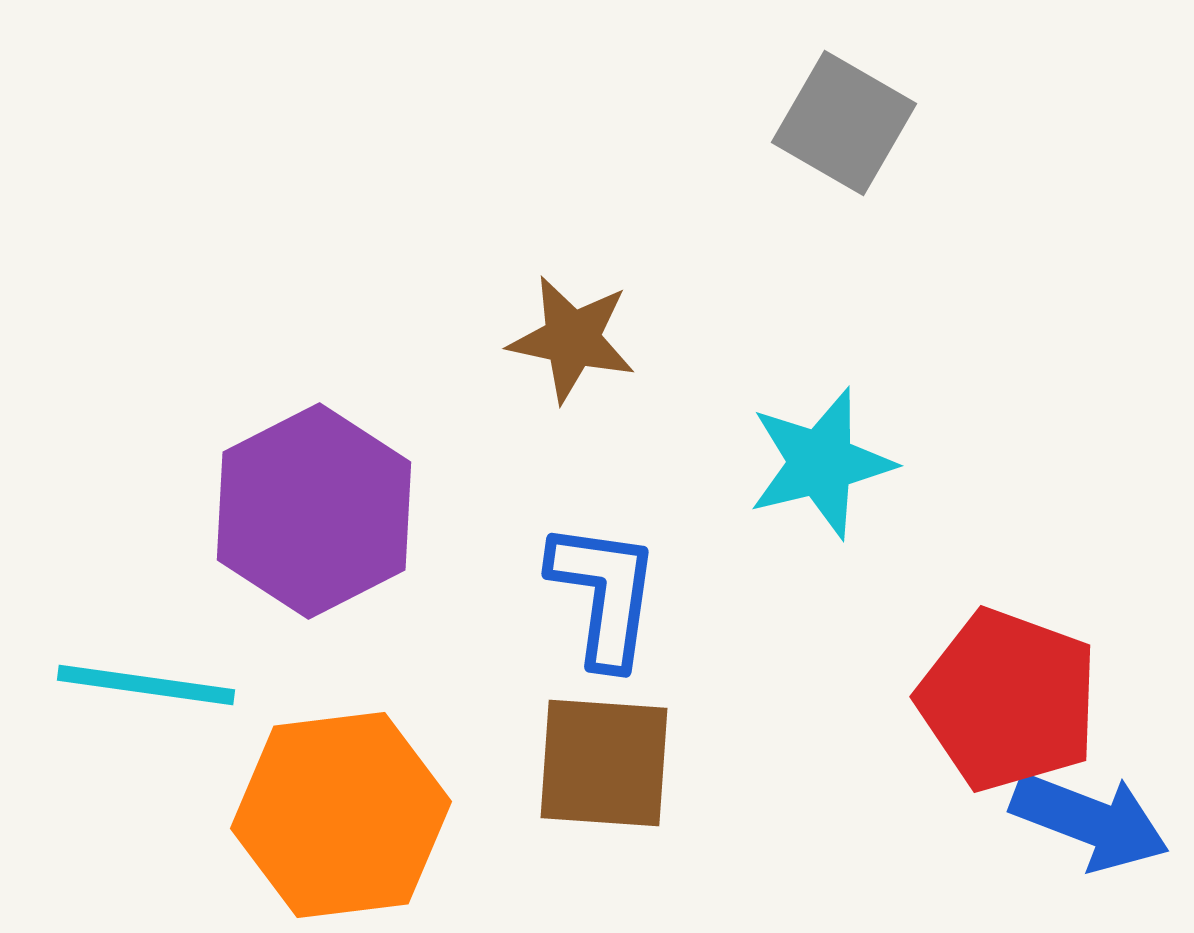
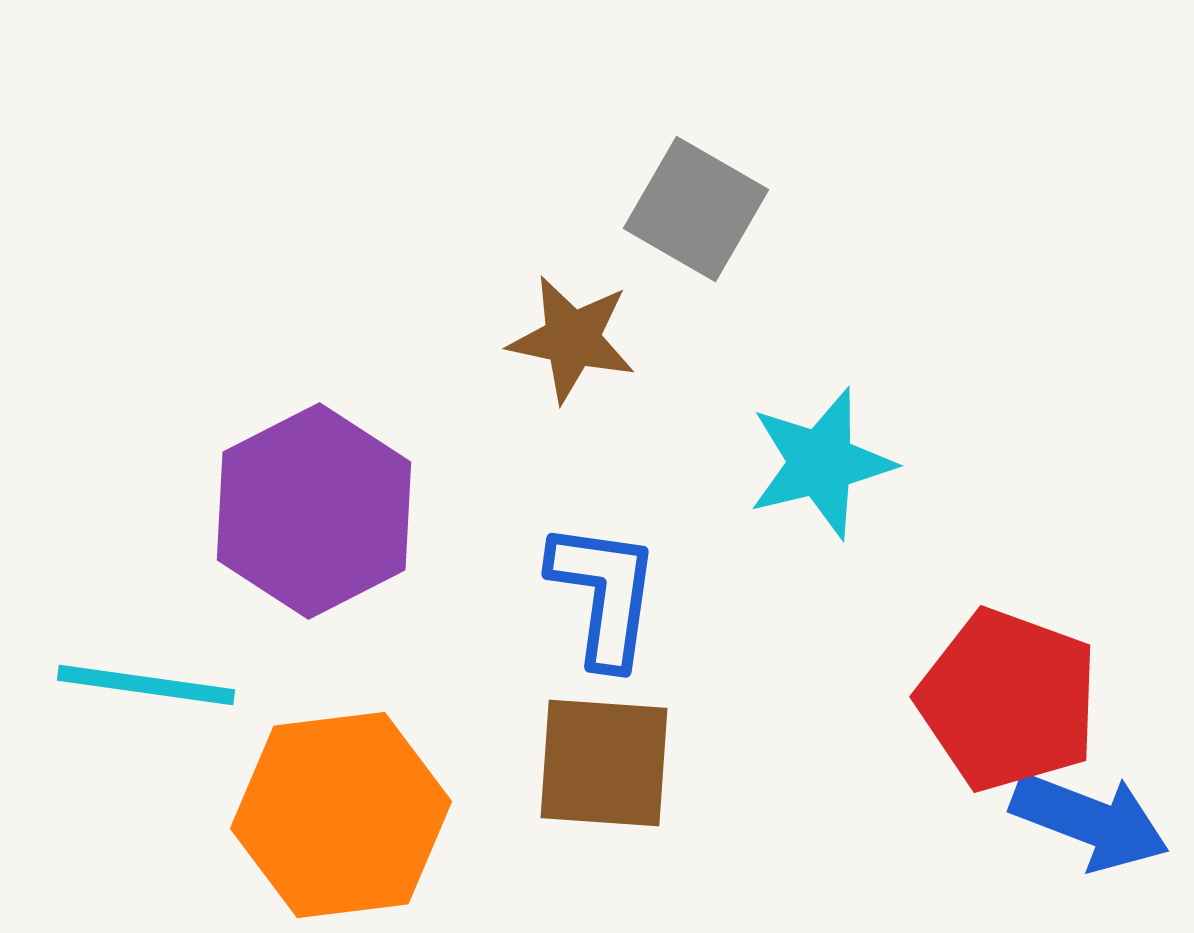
gray square: moved 148 px left, 86 px down
